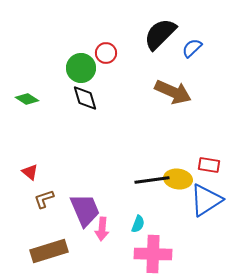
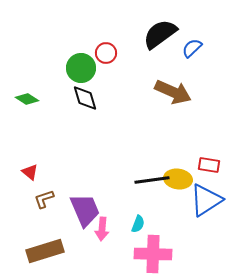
black semicircle: rotated 9 degrees clockwise
brown rectangle: moved 4 px left
